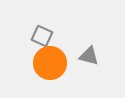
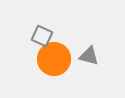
orange circle: moved 4 px right, 4 px up
